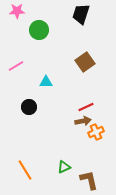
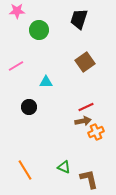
black trapezoid: moved 2 px left, 5 px down
green triangle: rotated 48 degrees clockwise
brown L-shape: moved 1 px up
